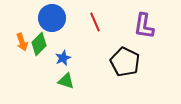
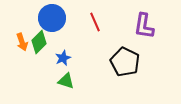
green diamond: moved 2 px up
